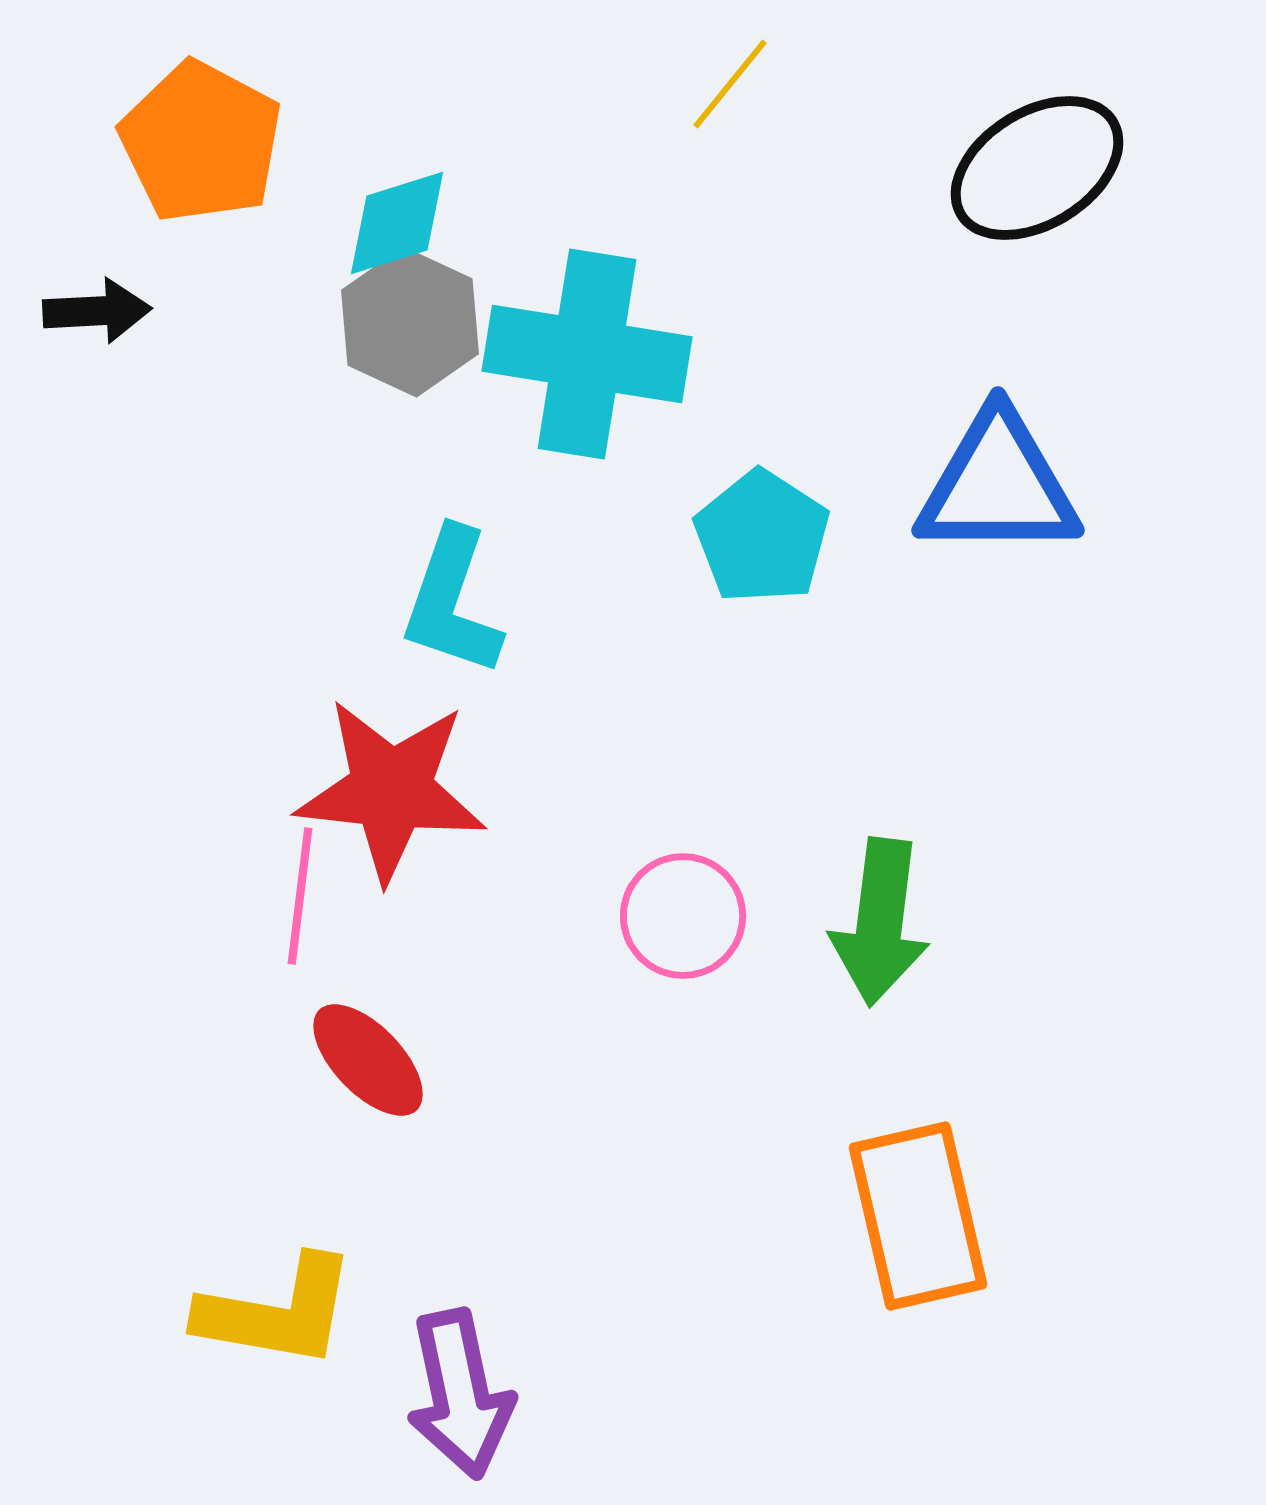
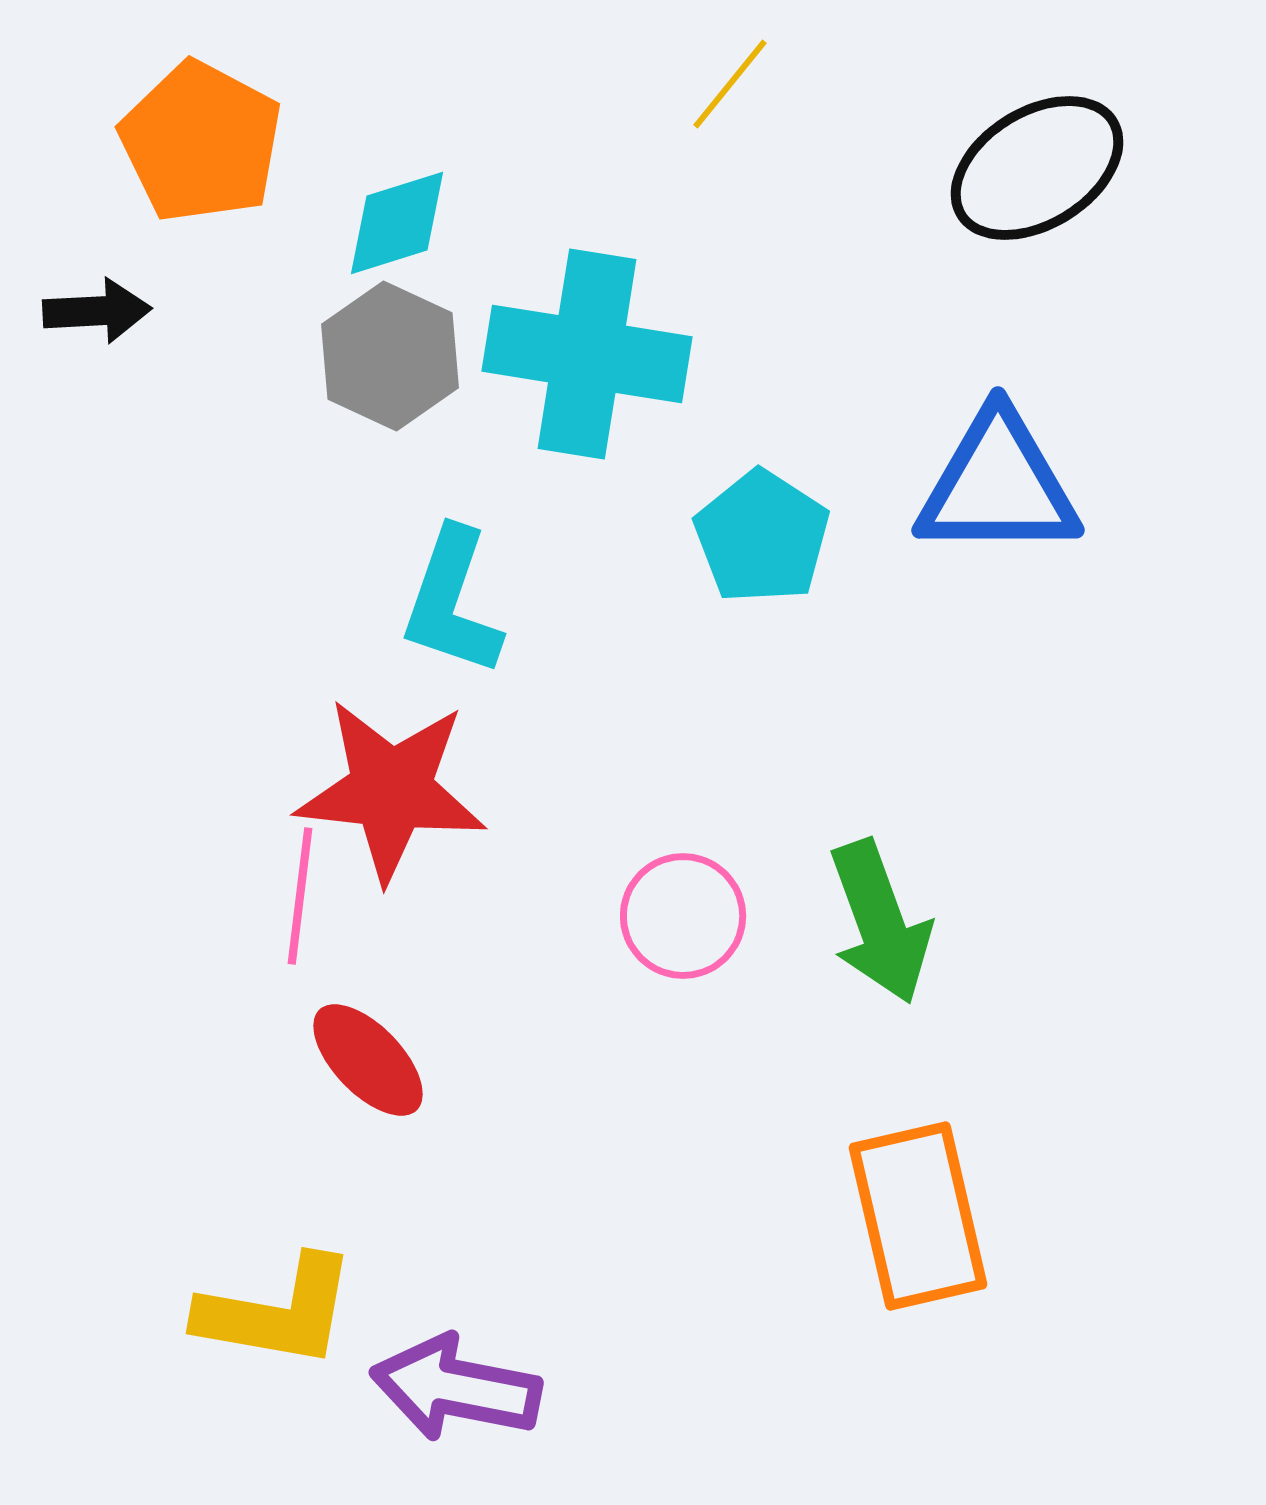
gray hexagon: moved 20 px left, 34 px down
green arrow: rotated 27 degrees counterclockwise
purple arrow: moved 4 px left, 6 px up; rotated 113 degrees clockwise
